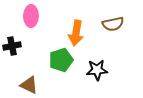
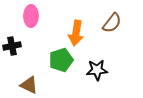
brown semicircle: moved 1 px left, 1 px up; rotated 40 degrees counterclockwise
